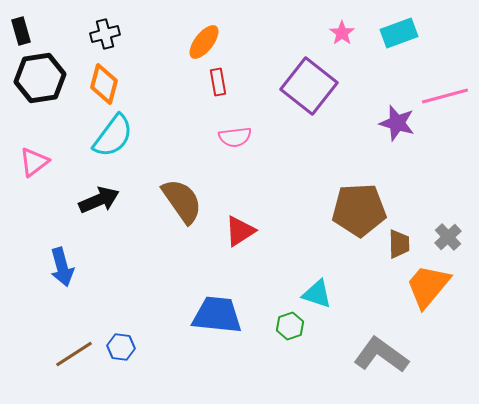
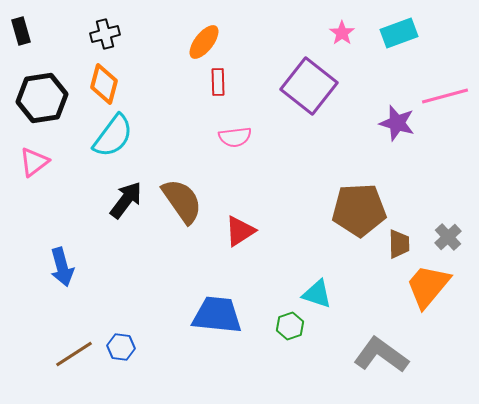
black hexagon: moved 2 px right, 20 px down
red rectangle: rotated 8 degrees clockwise
black arrow: moved 27 px right; rotated 30 degrees counterclockwise
